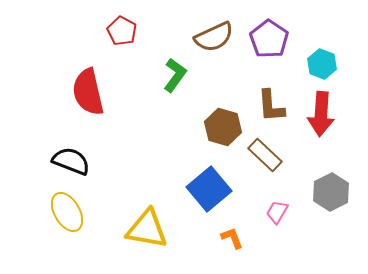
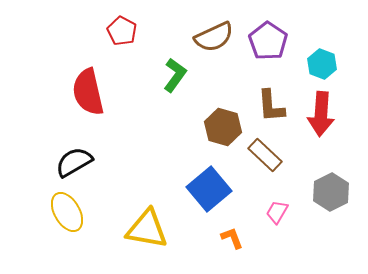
purple pentagon: moved 1 px left, 2 px down
black semicircle: moved 3 px right, 1 px down; rotated 51 degrees counterclockwise
